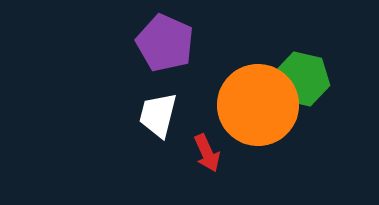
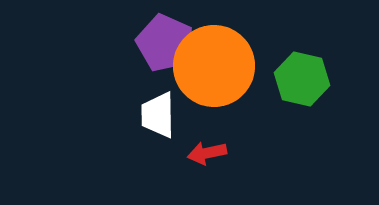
orange circle: moved 44 px left, 39 px up
white trapezoid: rotated 15 degrees counterclockwise
red arrow: rotated 102 degrees clockwise
